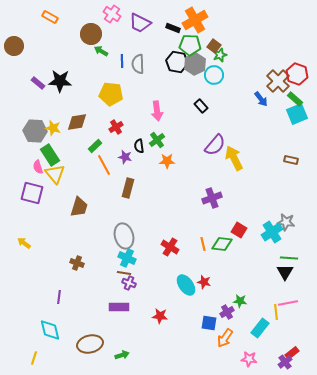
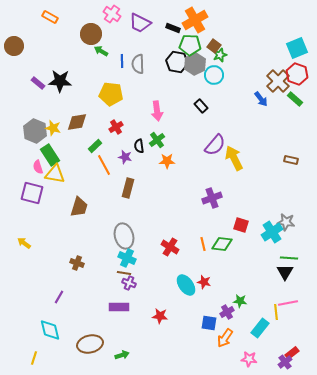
cyan square at (297, 114): moved 66 px up
gray hexagon at (35, 131): rotated 20 degrees clockwise
yellow triangle at (55, 174): rotated 40 degrees counterclockwise
red square at (239, 230): moved 2 px right, 5 px up; rotated 14 degrees counterclockwise
purple line at (59, 297): rotated 24 degrees clockwise
